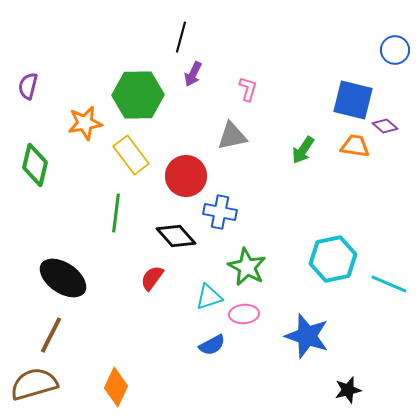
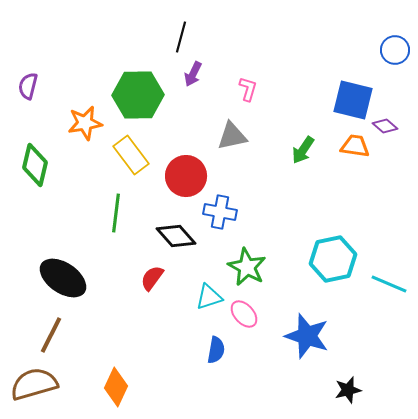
pink ellipse: rotated 52 degrees clockwise
blue semicircle: moved 4 px right, 5 px down; rotated 52 degrees counterclockwise
